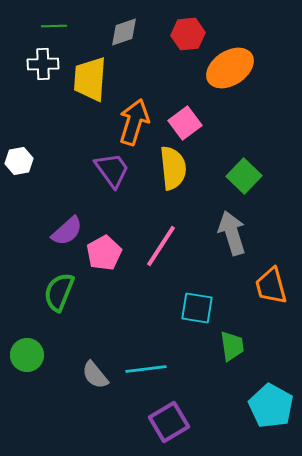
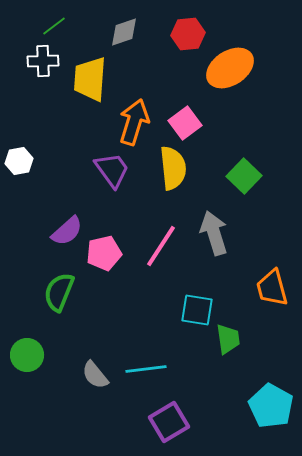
green line: rotated 35 degrees counterclockwise
white cross: moved 3 px up
gray arrow: moved 18 px left
pink pentagon: rotated 16 degrees clockwise
orange trapezoid: moved 1 px right, 2 px down
cyan square: moved 2 px down
green trapezoid: moved 4 px left, 7 px up
